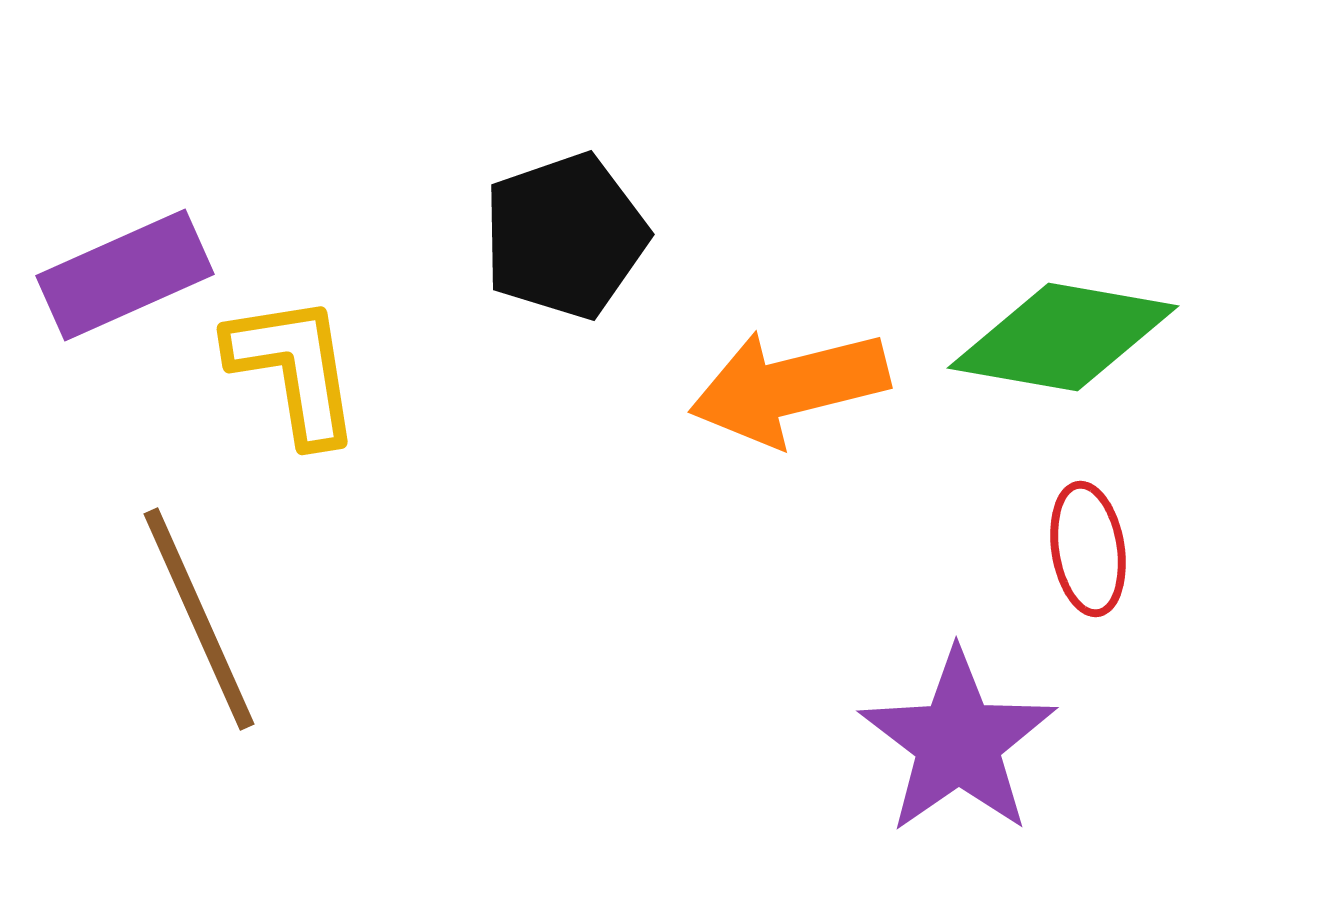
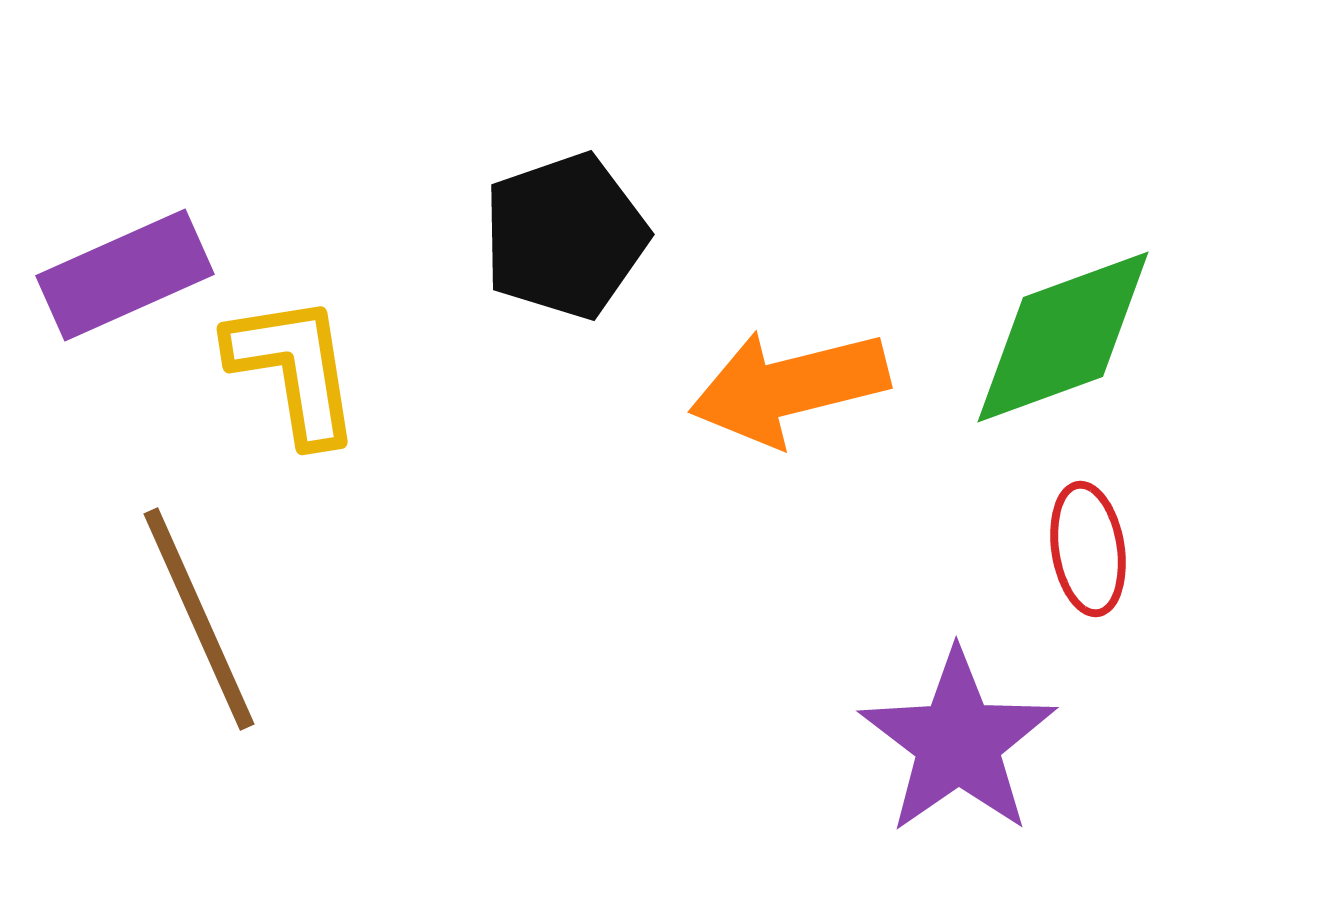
green diamond: rotated 30 degrees counterclockwise
